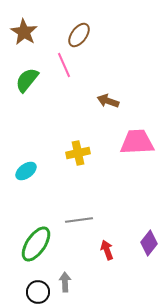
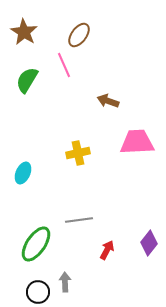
green semicircle: rotated 8 degrees counterclockwise
cyan ellipse: moved 3 px left, 2 px down; rotated 30 degrees counterclockwise
red arrow: rotated 48 degrees clockwise
